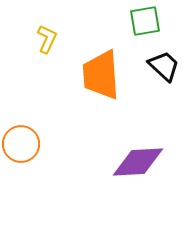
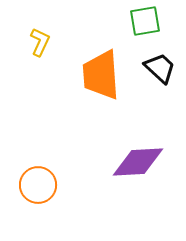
yellow L-shape: moved 7 px left, 3 px down
black trapezoid: moved 4 px left, 2 px down
orange circle: moved 17 px right, 41 px down
